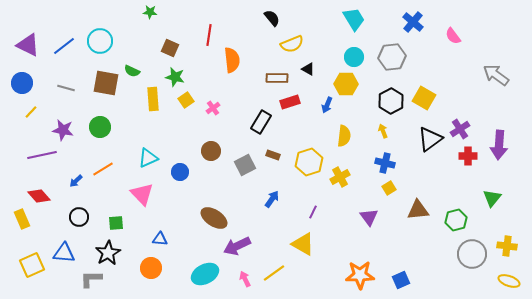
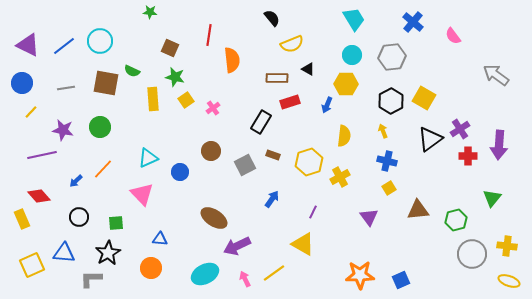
cyan circle at (354, 57): moved 2 px left, 2 px up
gray line at (66, 88): rotated 24 degrees counterclockwise
blue cross at (385, 163): moved 2 px right, 2 px up
orange line at (103, 169): rotated 15 degrees counterclockwise
